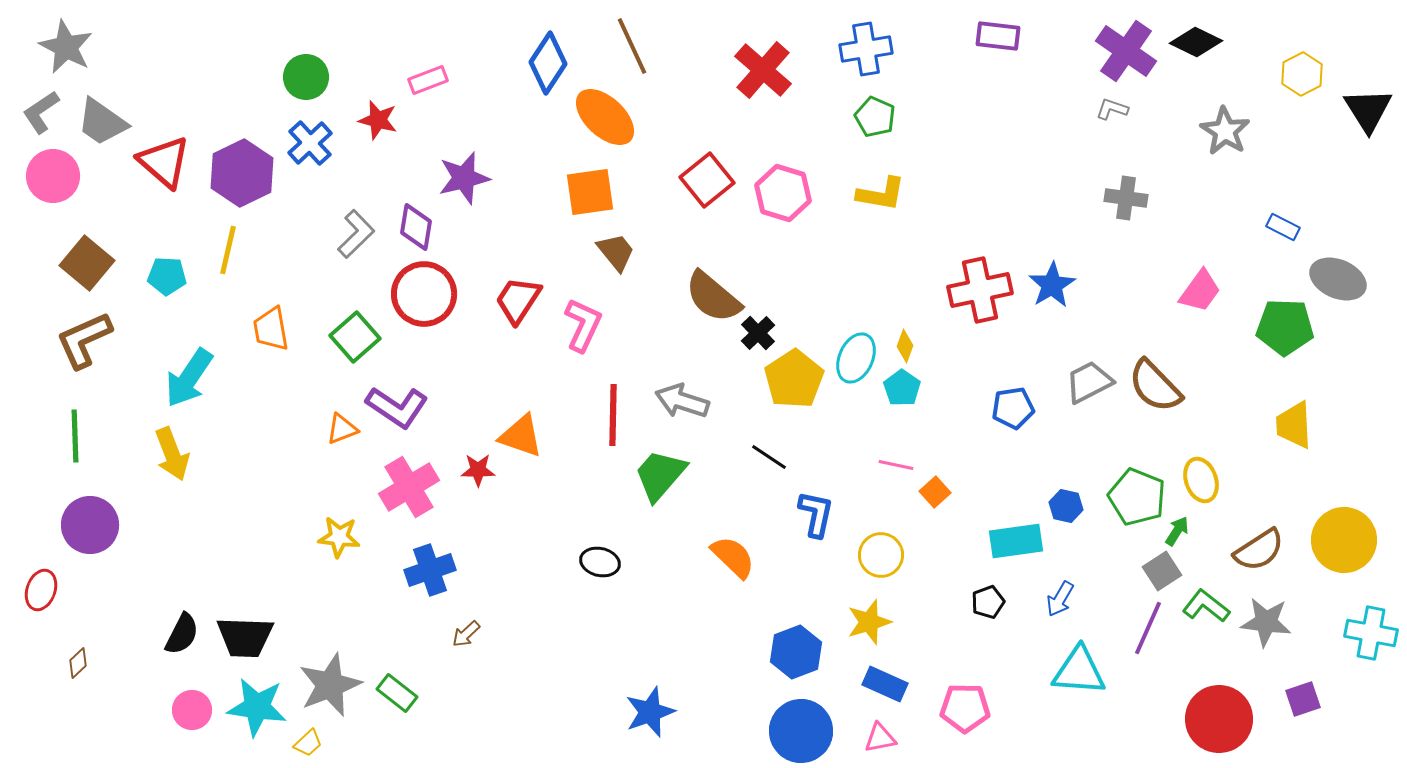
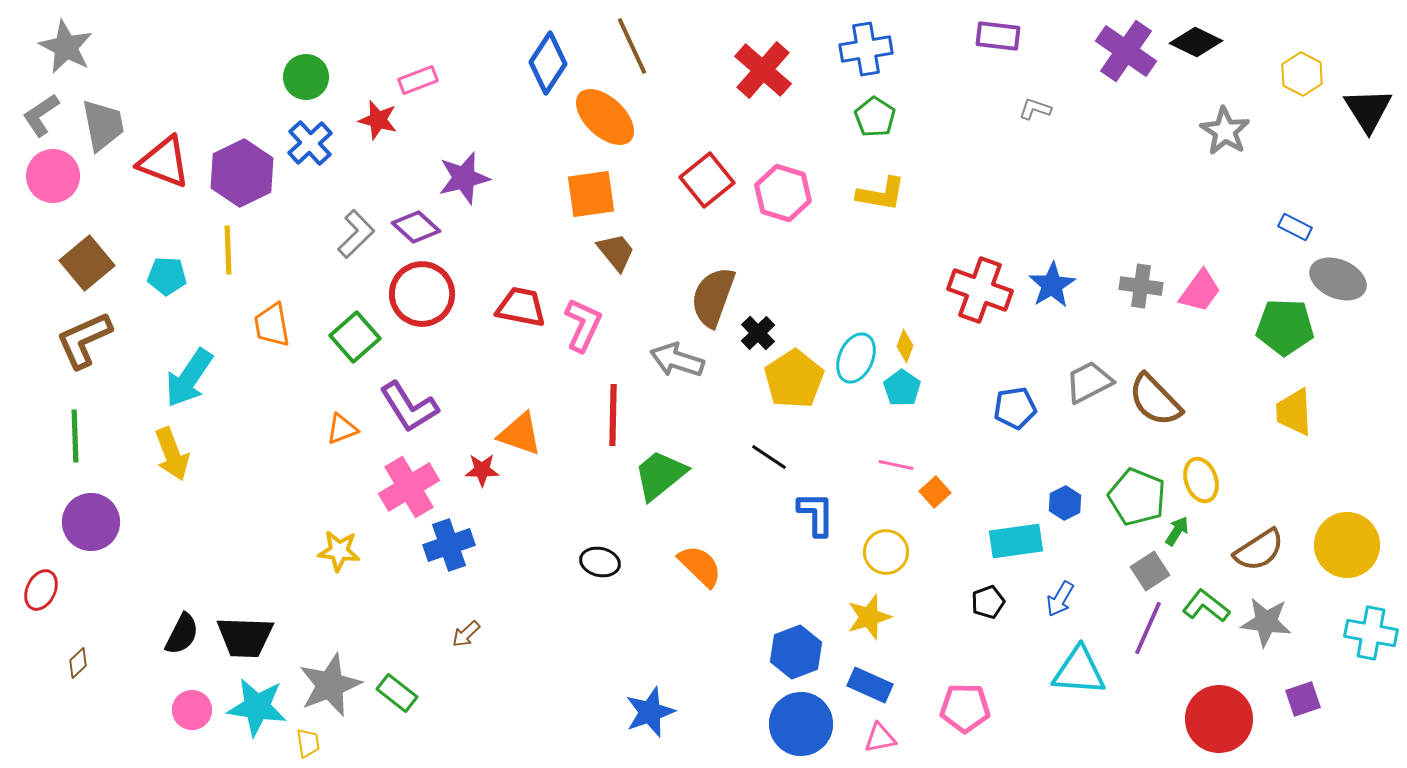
yellow hexagon at (1302, 74): rotated 6 degrees counterclockwise
pink rectangle at (428, 80): moved 10 px left
gray L-shape at (1112, 109): moved 77 px left
gray L-shape at (41, 112): moved 3 px down
green pentagon at (875, 117): rotated 9 degrees clockwise
gray trapezoid at (102, 122): moved 1 px right, 3 px down; rotated 136 degrees counterclockwise
red triangle at (164, 162): rotated 20 degrees counterclockwise
orange square at (590, 192): moved 1 px right, 2 px down
gray cross at (1126, 198): moved 15 px right, 88 px down
purple diamond at (416, 227): rotated 57 degrees counterclockwise
blue rectangle at (1283, 227): moved 12 px right
yellow line at (228, 250): rotated 15 degrees counterclockwise
brown square at (87, 263): rotated 10 degrees clockwise
red cross at (980, 290): rotated 32 degrees clockwise
red circle at (424, 294): moved 2 px left
brown semicircle at (713, 297): rotated 70 degrees clockwise
red trapezoid at (518, 300): moved 3 px right, 7 px down; rotated 68 degrees clockwise
orange trapezoid at (271, 329): moved 1 px right, 4 px up
brown semicircle at (1155, 386): moved 14 px down
gray arrow at (682, 401): moved 5 px left, 41 px up
purple L-shape at (397, 407): moved 12 px right; rotated 24 degrees clockwise
blue pentagon at (1013, 408): moved 2 px right
yellow trapezoid at (1294, 425): moved 13 px up
orange triangle at (521, 436): moved 1 px left, 2 px up
red star at (478, 470): moved 4 px right
green trapezoid at (660, 475): rotated 10 degrees clockwise
blue hexagon at (1066, 506): moved 1 px left, 3 px up; rotated 20 degrees clockwise
blue L-shape at (816, 514): rotated 12 degrees counterclockwise
purple circle at (90, 525): moved 1 px right, 3 px up
yellow star at (339, 537): moved 14 px down
yellow circle at (1344, 540): moved 3 px right, 5 px down
yellow circle at (881, 555): moved 5 px right, 3 px up
orange semicircle at (733, 557): moved 33 px left, 9 px down
blue cross at (430, 570): moved 19 px right, 25 px up
gray square at (1162, 571): moved 12 px left
red ellipse at (41, 590): rotated 6 degrees clockwise
yellow star at (869, 622): moved 5 px up
blue rectangle at (885, 684): moved 15 px left, 1 px down
blue circle at (801, 731): moved 7 px up
yellow trapezoid at (308, 743): rotated 56 degrees counterclockwise
